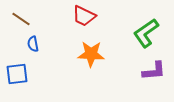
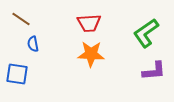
red trapezoid: moved 5 px right, 7 px down; rotated 30 degrees counterclockwise
blue square: rotated 15 degrees clockwise
